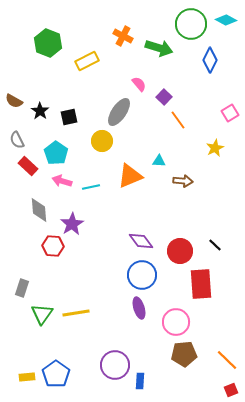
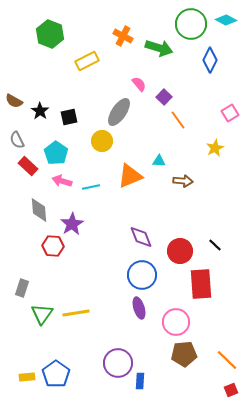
green hexagon at (48, 43): moved 2 px right, 9 px up
purple diamond at (141, 241): moved 4 px up; rotated 15 degrees clockwise
purple circle at (115, 365): moved 3 px right, 2 px up
